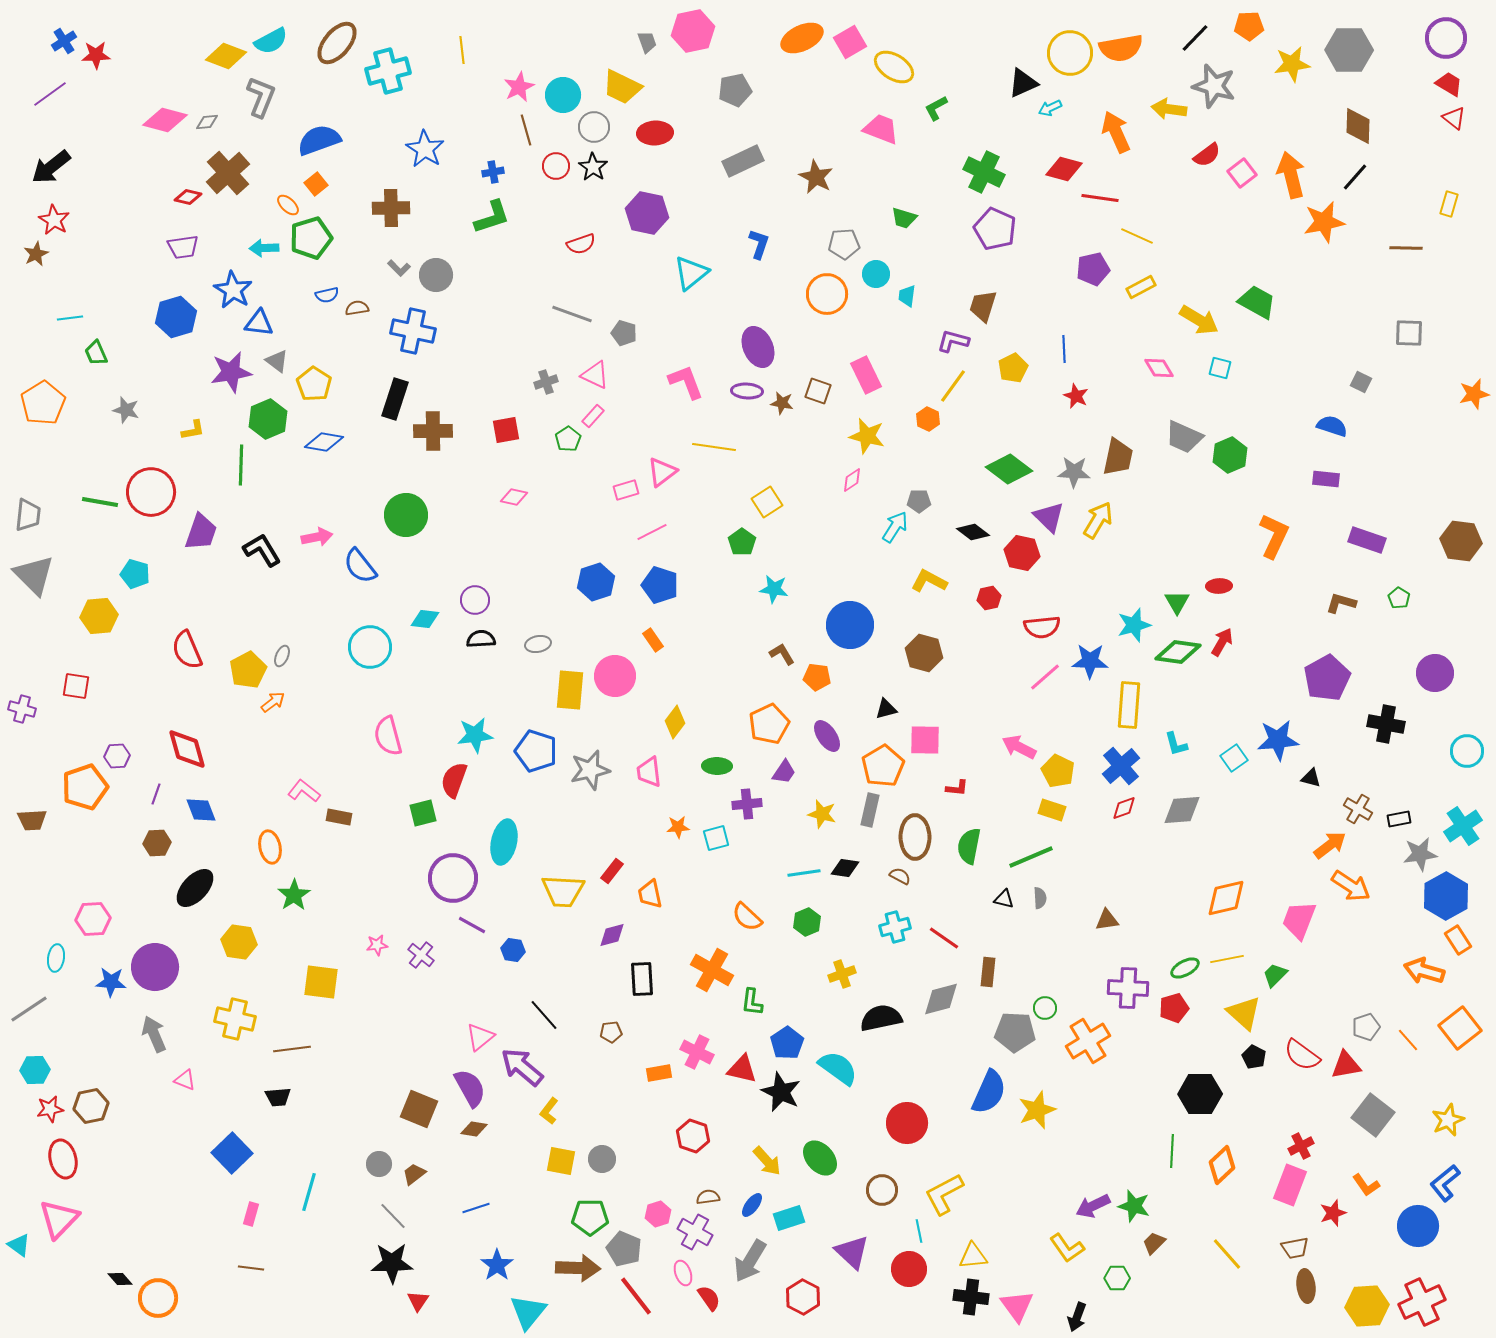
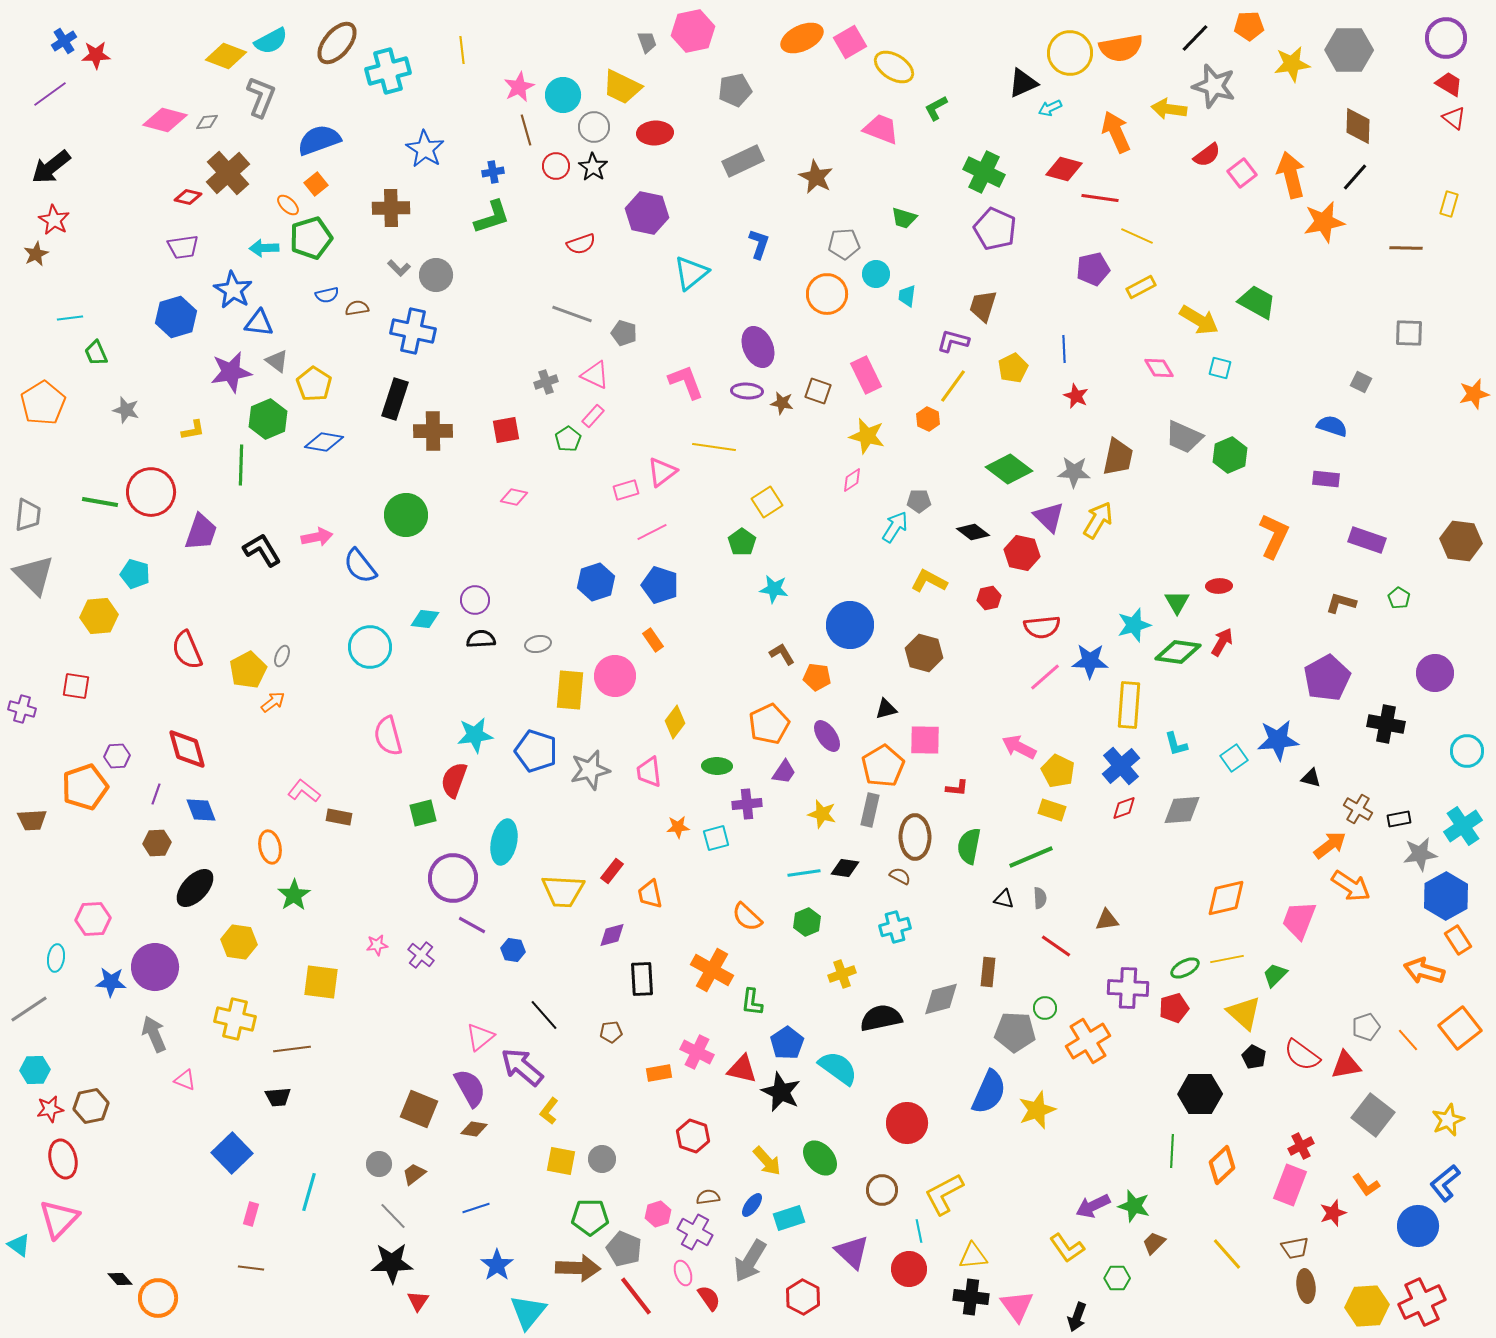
red line at (944, 938): moved 112 px right, 8 px down
